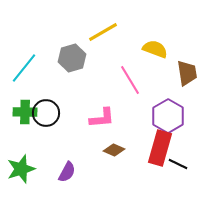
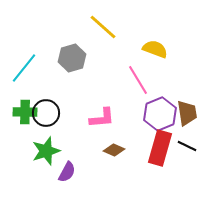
yellow line: moved 5 px up; rotated 72 degrees clockwise
brown trapezoid: moved 40 px down
pink line: moved 8 px right
purple hexagon: moved 8 px left, 2 px up; rotated 8 degrees clockwise
black line: moved 9 px right, 18 px up
green star: moved 25 px right, 18 px up
